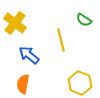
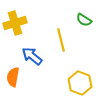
yellow cross: rotated 35 degrees clockwise
blue arrow: moved 3 px right, 1 px down
orange semicircle: moved 10 px left, 7 px up
